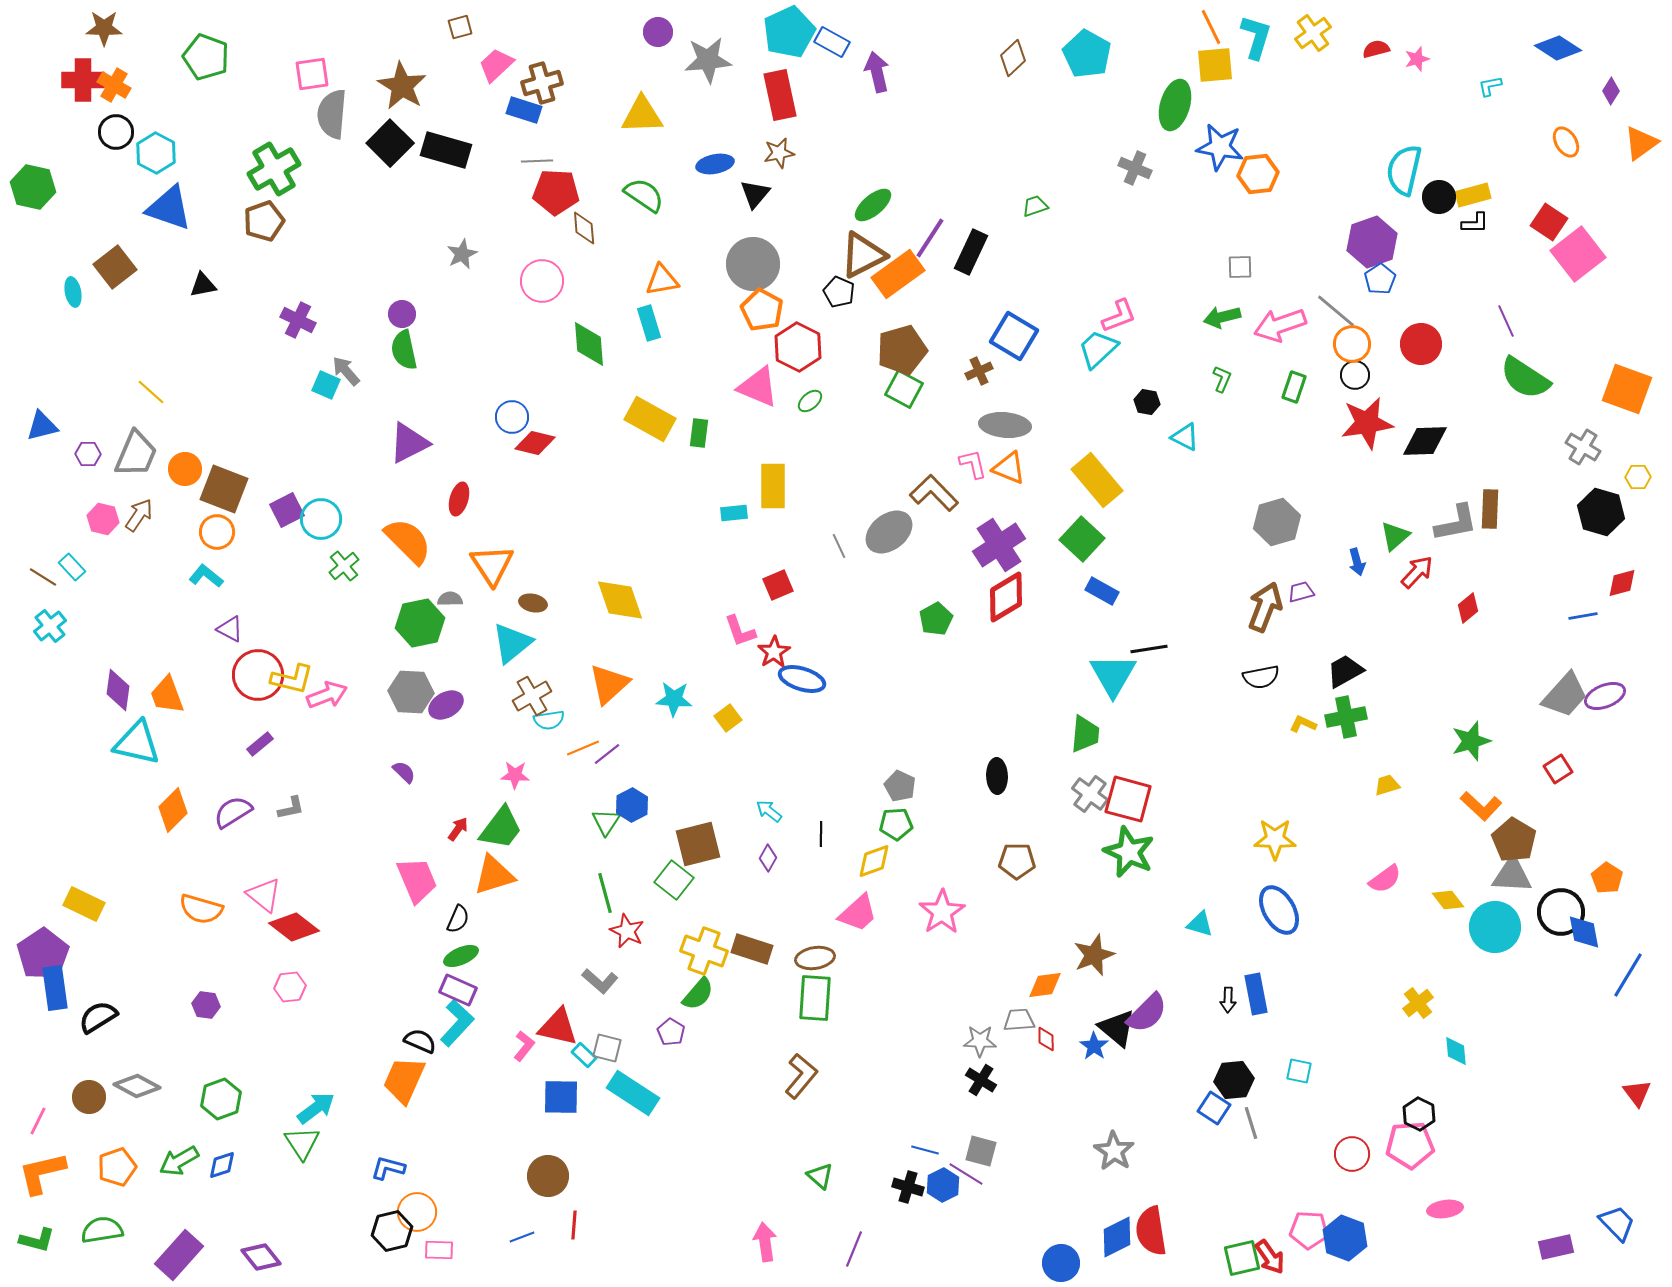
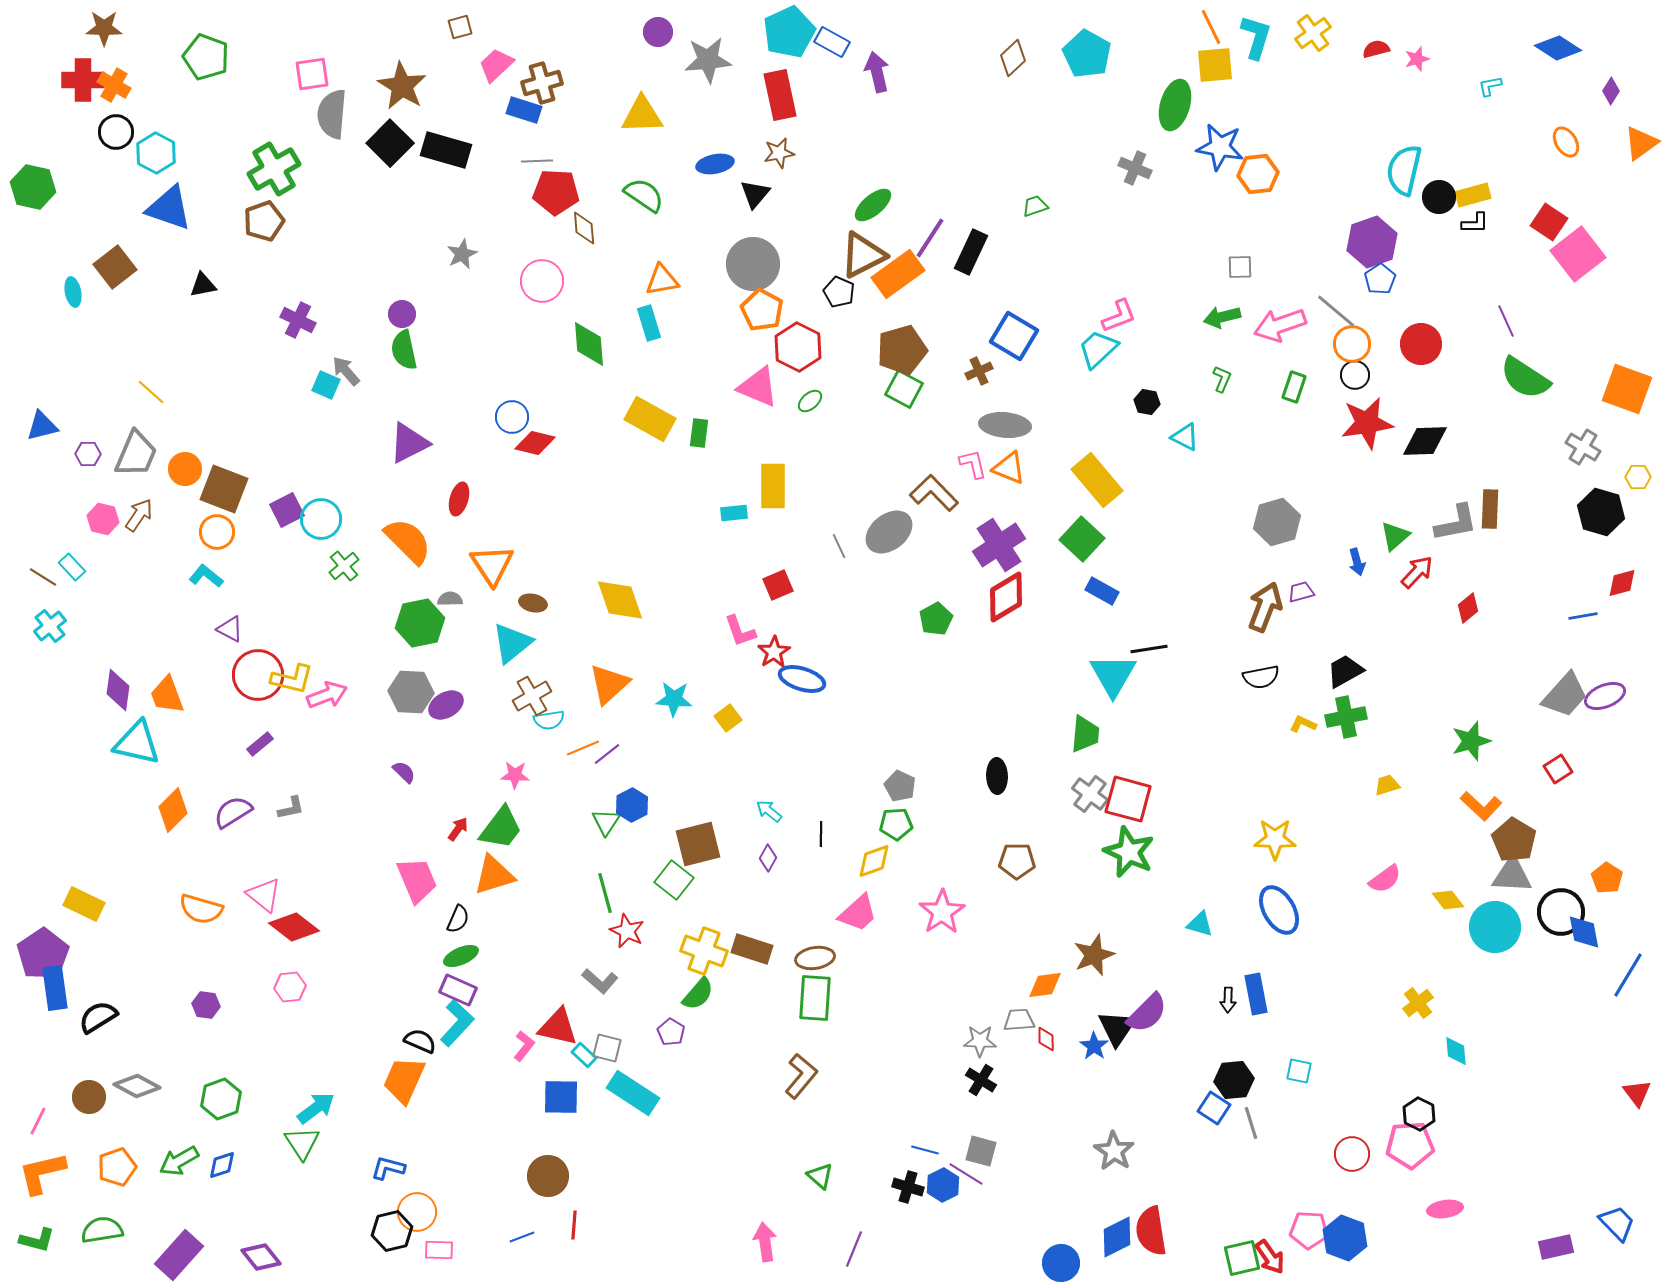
black triangle at (1117, 1028): rotated 24 degrees clockwise
